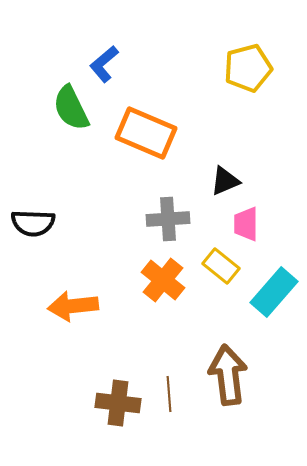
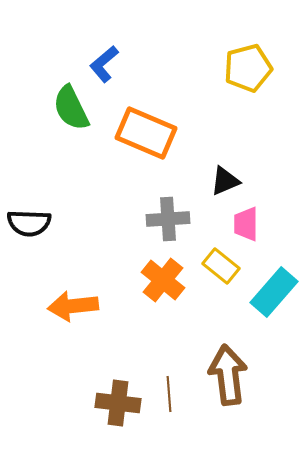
black semicircle: moved 4 px left
